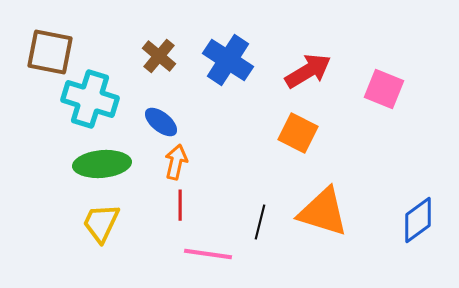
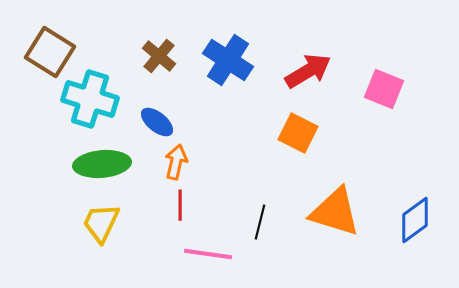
brown square: rotated 21 degrees clockwise
blue ellipse: moved 4 px left
orange triangle: moved 12 px right
blue diamond: moved 3 px left
